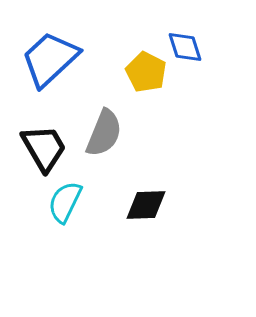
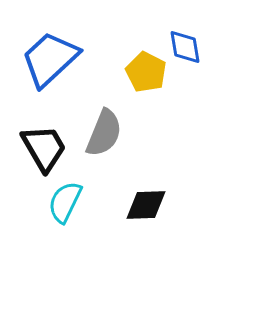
blue diamond: rotated 9 degrees clockwise
